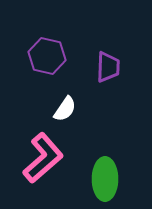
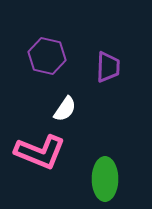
pink L-shape: moved 3 px left, 6 px up; rotated 63 degrees clockwise
